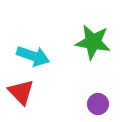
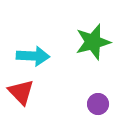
green star: rotated 24 degrees counterclockwise
cyan arrow: rotated 16 degrees counterclockwise
